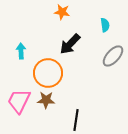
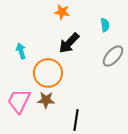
black arrow: moved 1 px left, 1 px up
cyan arrow: rotated 14 degrees counterclockwise
